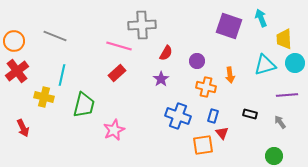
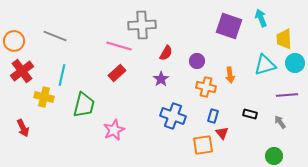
red cross: moved 5 px right
blue cross: moved 5 px left
